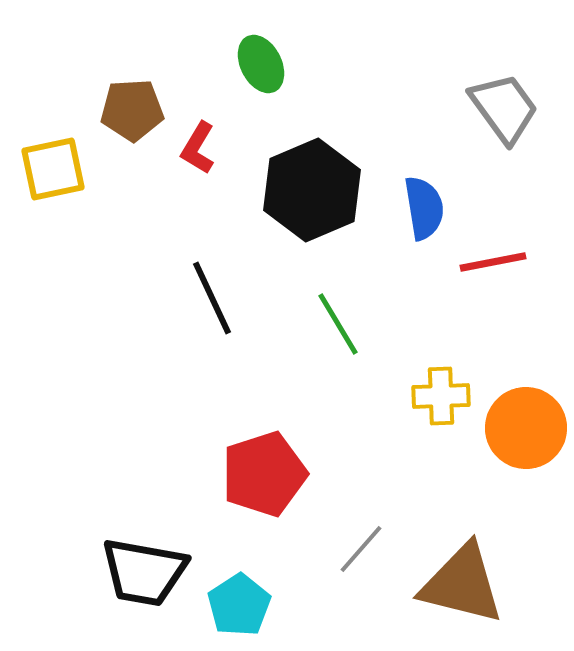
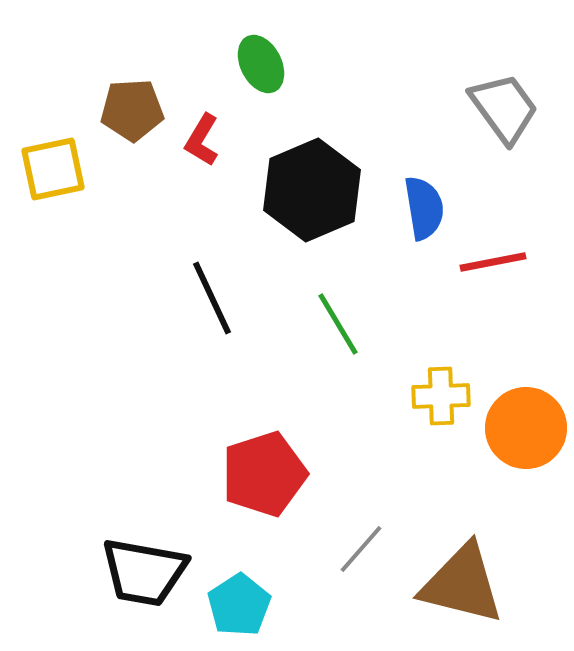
red L-shape: moved 4 px right, 8 px up
